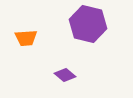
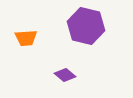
purple hexagon: moved 2 px left, 2 px down
